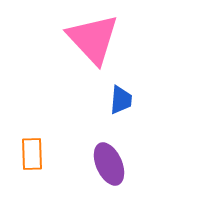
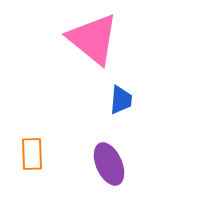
pink triangle: rotated 8 degrees counterclockwise
